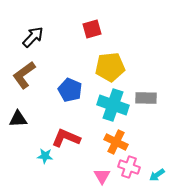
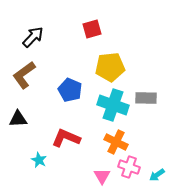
cyan star: moved 6 px left, 4 px down; rotated 21 degrees clockwise
